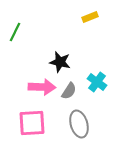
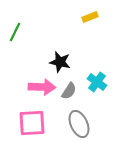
gray ellipse: rotated 8 degrees counterclockwise
